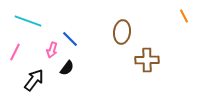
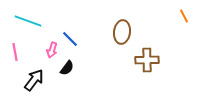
pink line: rotated 36 degrees counterclockwise
